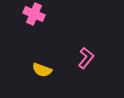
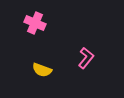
pink cross: moved 1 px right, 9 px down
